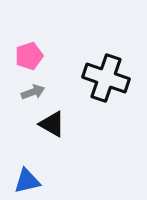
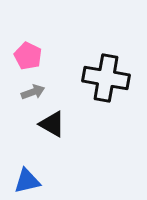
pink pentagon: moved 1 px left; rotated 28 degrees counterclockwise
black cross: rotated 9 degrees counterclockwise
